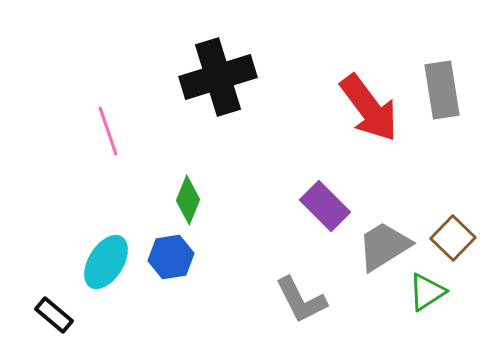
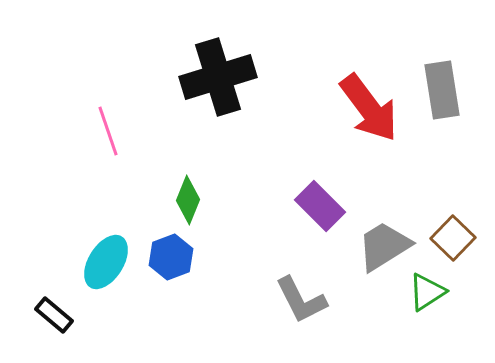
purple rectangle: moved 5 px left
blue hexagon: rotated 12 degrees counterclockwise
